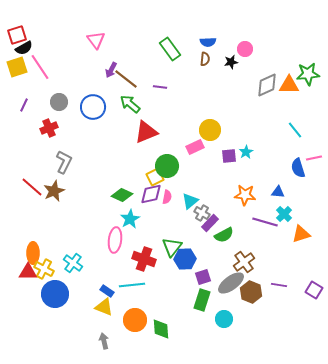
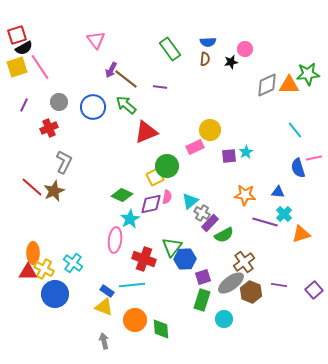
green arrow at (130, 104): moved 4 px left, 1 px down
purple diamond at (151, 194): moved 10 px down
purple square at (314, 290): rotated 18 degrees clockwise
